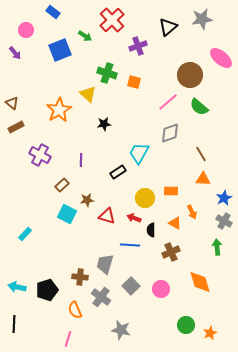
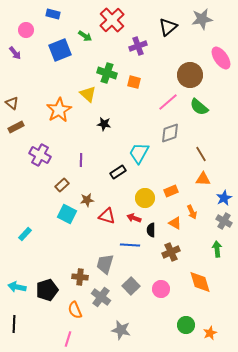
blue rectangle at (53, 12): moved 2 px down; rotated 24 degrees counterclockwise
pink ellipse at (221, 58): rotated 15 degrees clockwise
black star at (104, 124): rotated 16 degrees clockwise
orange rectangle at (171, 191): rotated 24 degrees counterclockwise
green arrow at (217, 247): moved 2 px down
